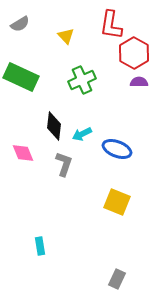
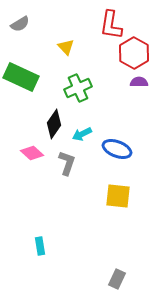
yellow triangle: moved 11 px down
green cross: moved 4 px left, 8 px down
black diamond: moved 2 px up; rotated 28 degrees clockwise
pink diamond: moved 9 px right; rotated 25 degrees counterclockwise
gray L-shape: moved 3 px right, 1 px up
yellow square: moved 1 px right, 6 px up; rotated 16 degrees counterclockwise
